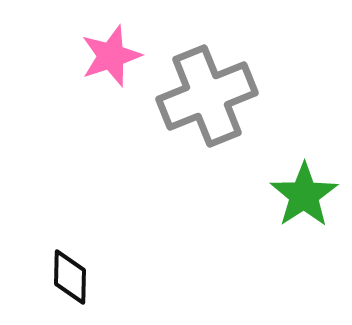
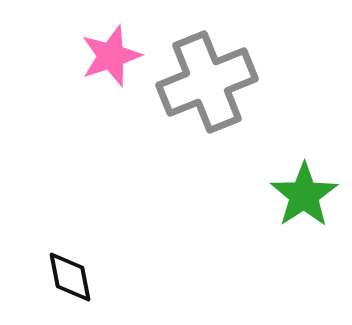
gray cross: moved 14 px up
black diamond: rotated 12 degrees counterclockwise
